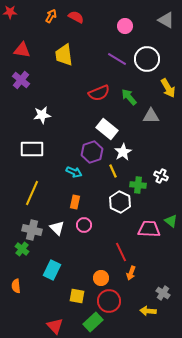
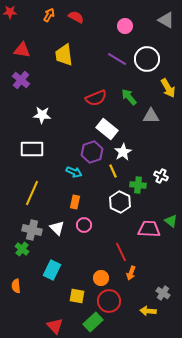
orange arrow at (51, 16): moved 2 px left, 1 px up
red semicircle at (99, 93): moved 3 px left, 5 px down
white star at (42, 115): rotated 12 degrees clockwise
